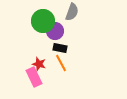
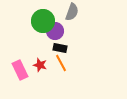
red star: moved 1 px right, 1 px down
pink rectangle: moved 14 px left, 7 px up
